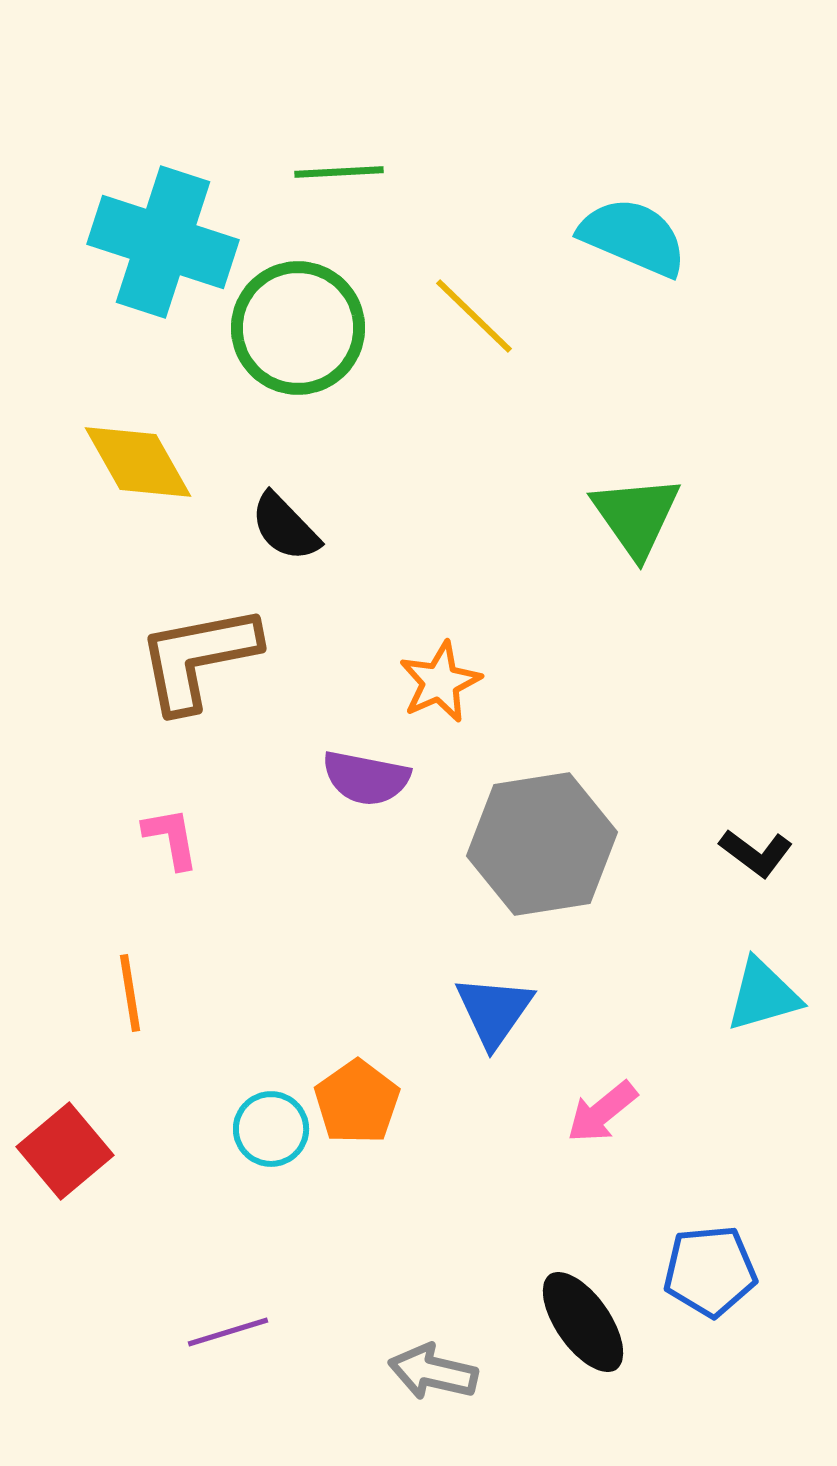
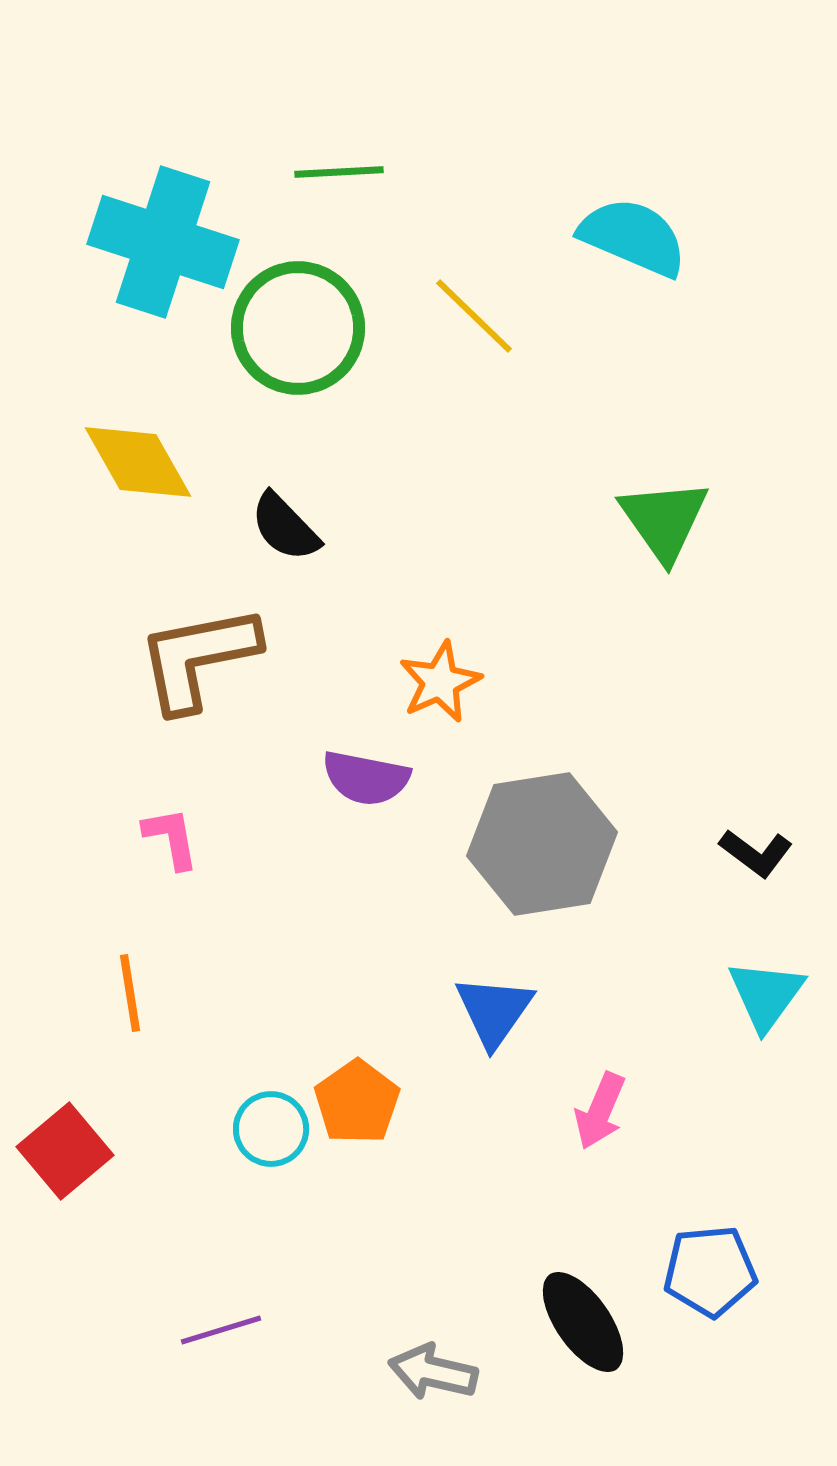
green triangle: moved 28 px right, 4 px down
cyan triangle: moved 3 px right; rotated 38 degrees counterclockwise
pink arrow: moved 2 px left, 1 px up; rotated 28 degrees counterclockwise
purple line: moved 7 px left, 2 px up
